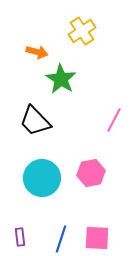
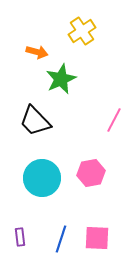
green star: rotated 16 degrees clockwise
